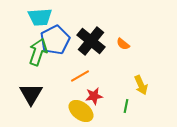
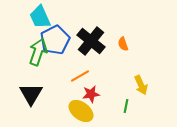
cyan trapezoid: rotated 70 degrees clockwise
orange semicircle: rotated 32 degrees clockwise
red star: moved 3 px left, 2 px up
